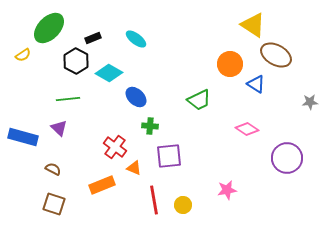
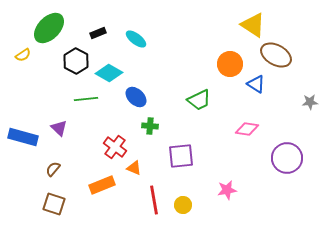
black rectangle: moved 5 px right, 5 px up
green line: moved 18 px right
pink diamond: rotated 25 degrees counterclockwise
purple square: moved 12 px right
brown semicircle: rotated 77 degrees counterclockwise
